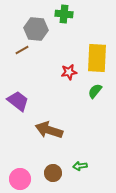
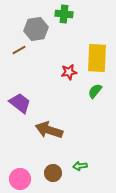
gray hexagon: rotated 15 degrees counterclockwise
brown line: moved 3 px left
purple trapezoid: moved 2 px right, 2 px down
